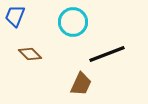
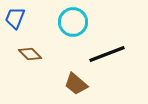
blue trapezoid: moved 2 px down
brown trapezoid: moved 5 px left; rotated 105 degrees clockwise
